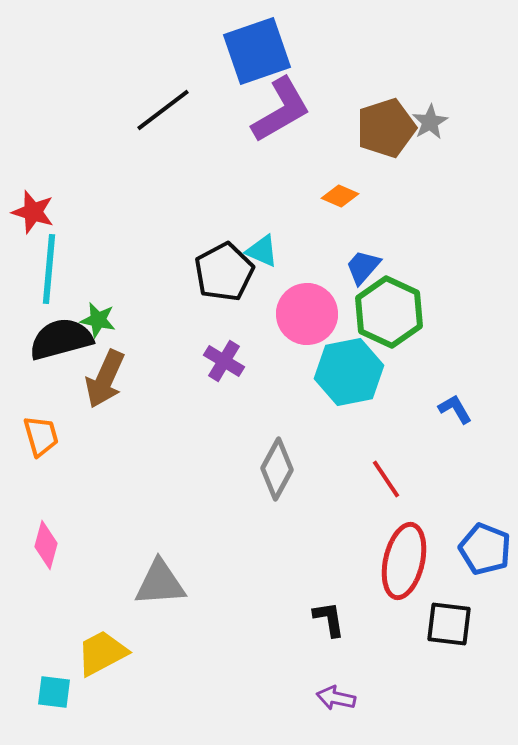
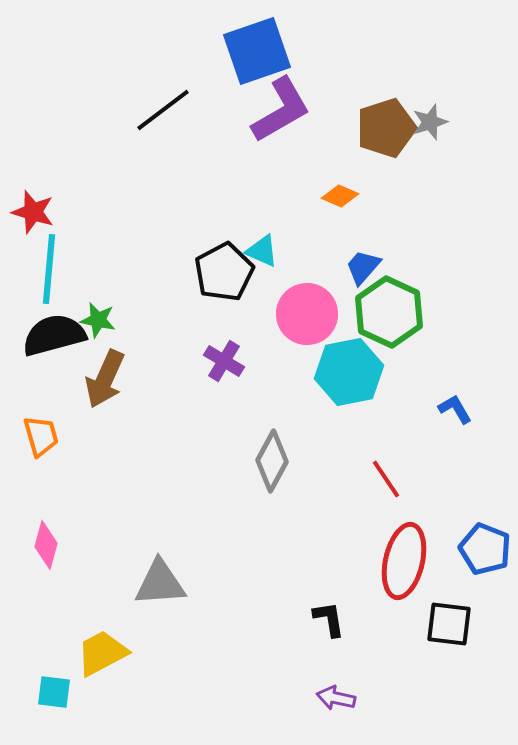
gray star: rotated 12 degrees clockwise
black semicircle: moved 7 px left, 4 px up
gray diamond: moved 5 px left, 8 px up
